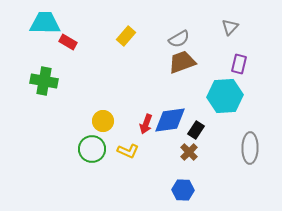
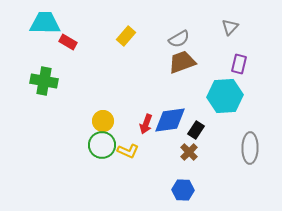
green circle: moved 10 px right, 4 px up
